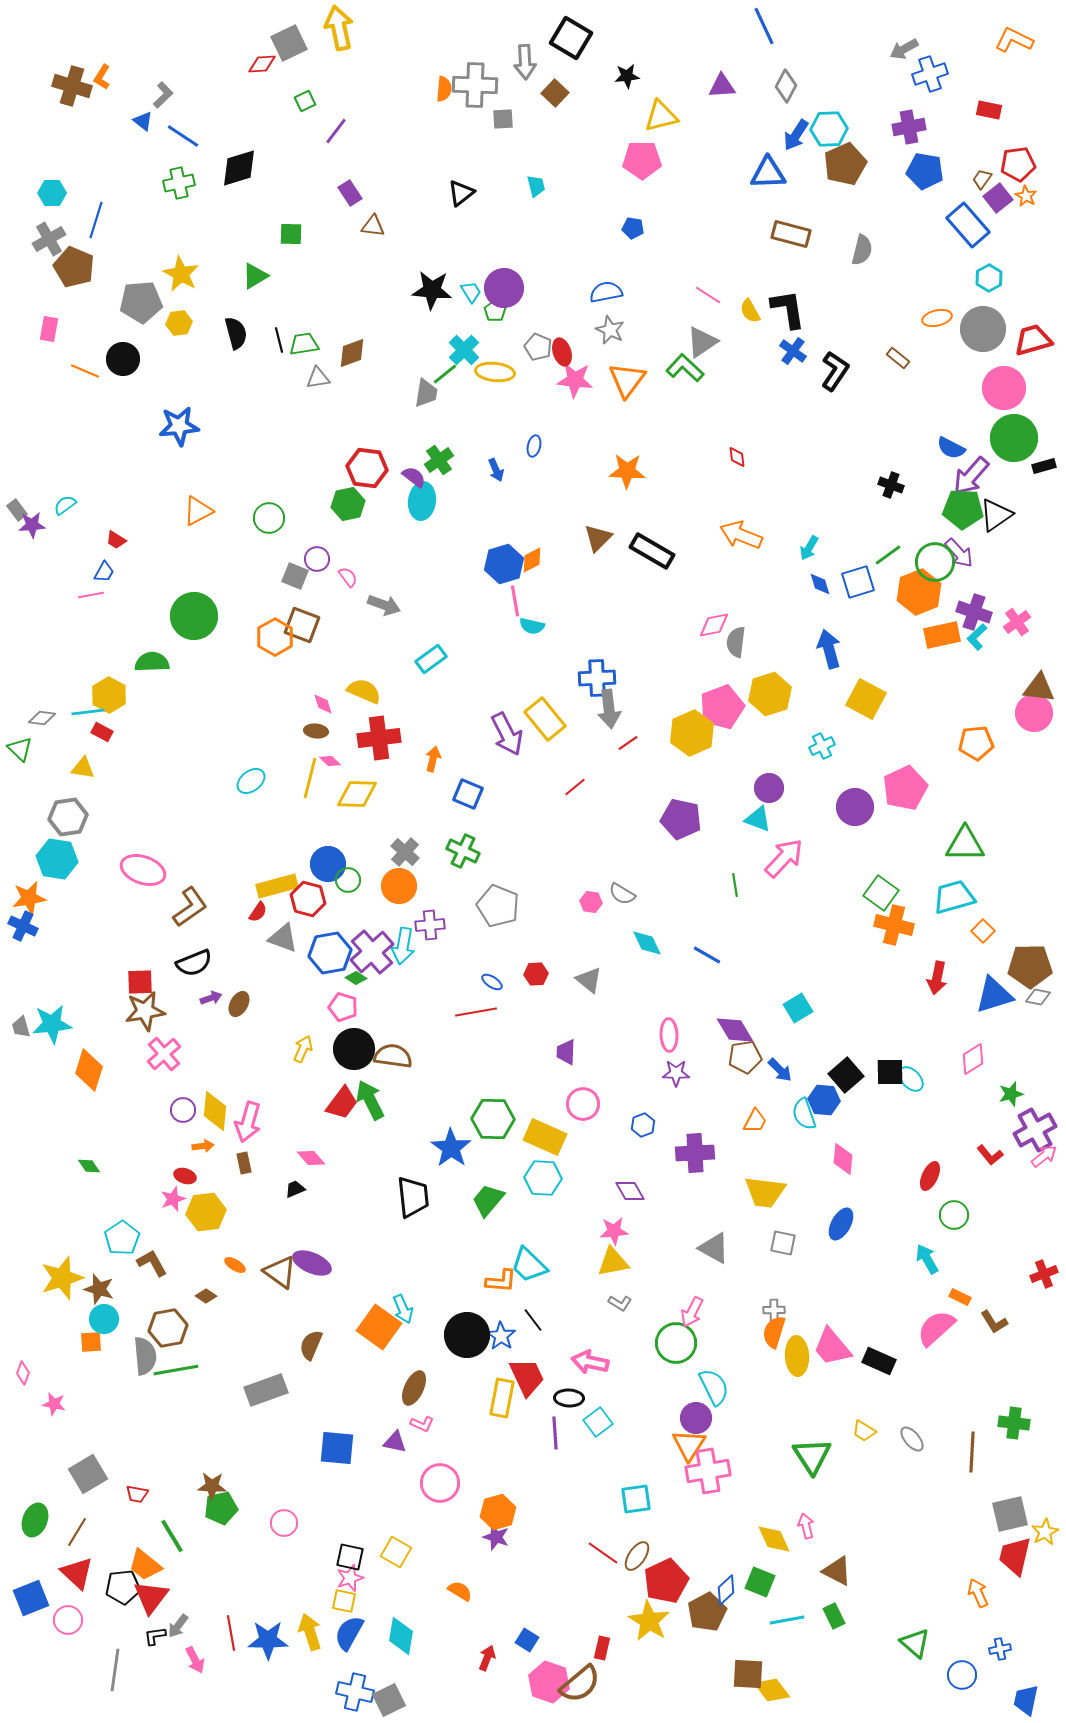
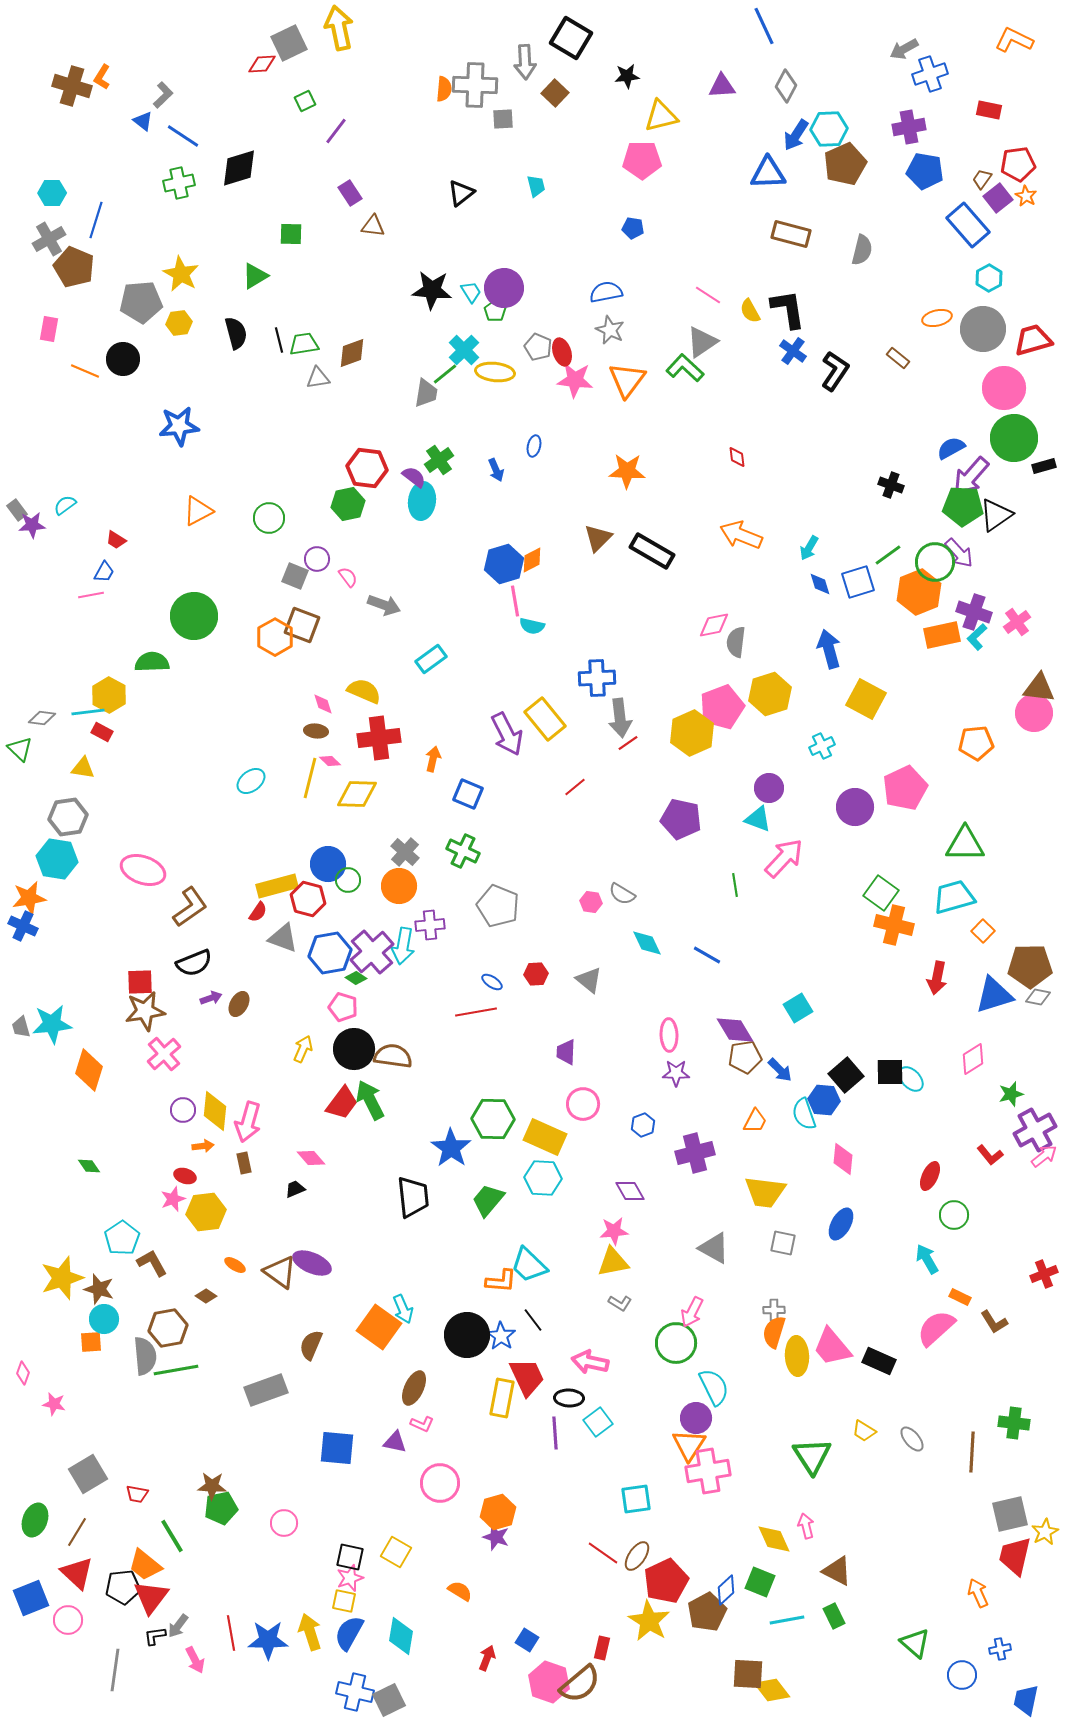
blue semicircle at (951, 448): rotated 124 degrees clockwise
green pentagon at (963, 509): moved 3 px up
gray arrow at (609, 709): moved 11 px right, 9 px down
purple cross at (695, 1153): rotated 12 degrees counterclockwise
